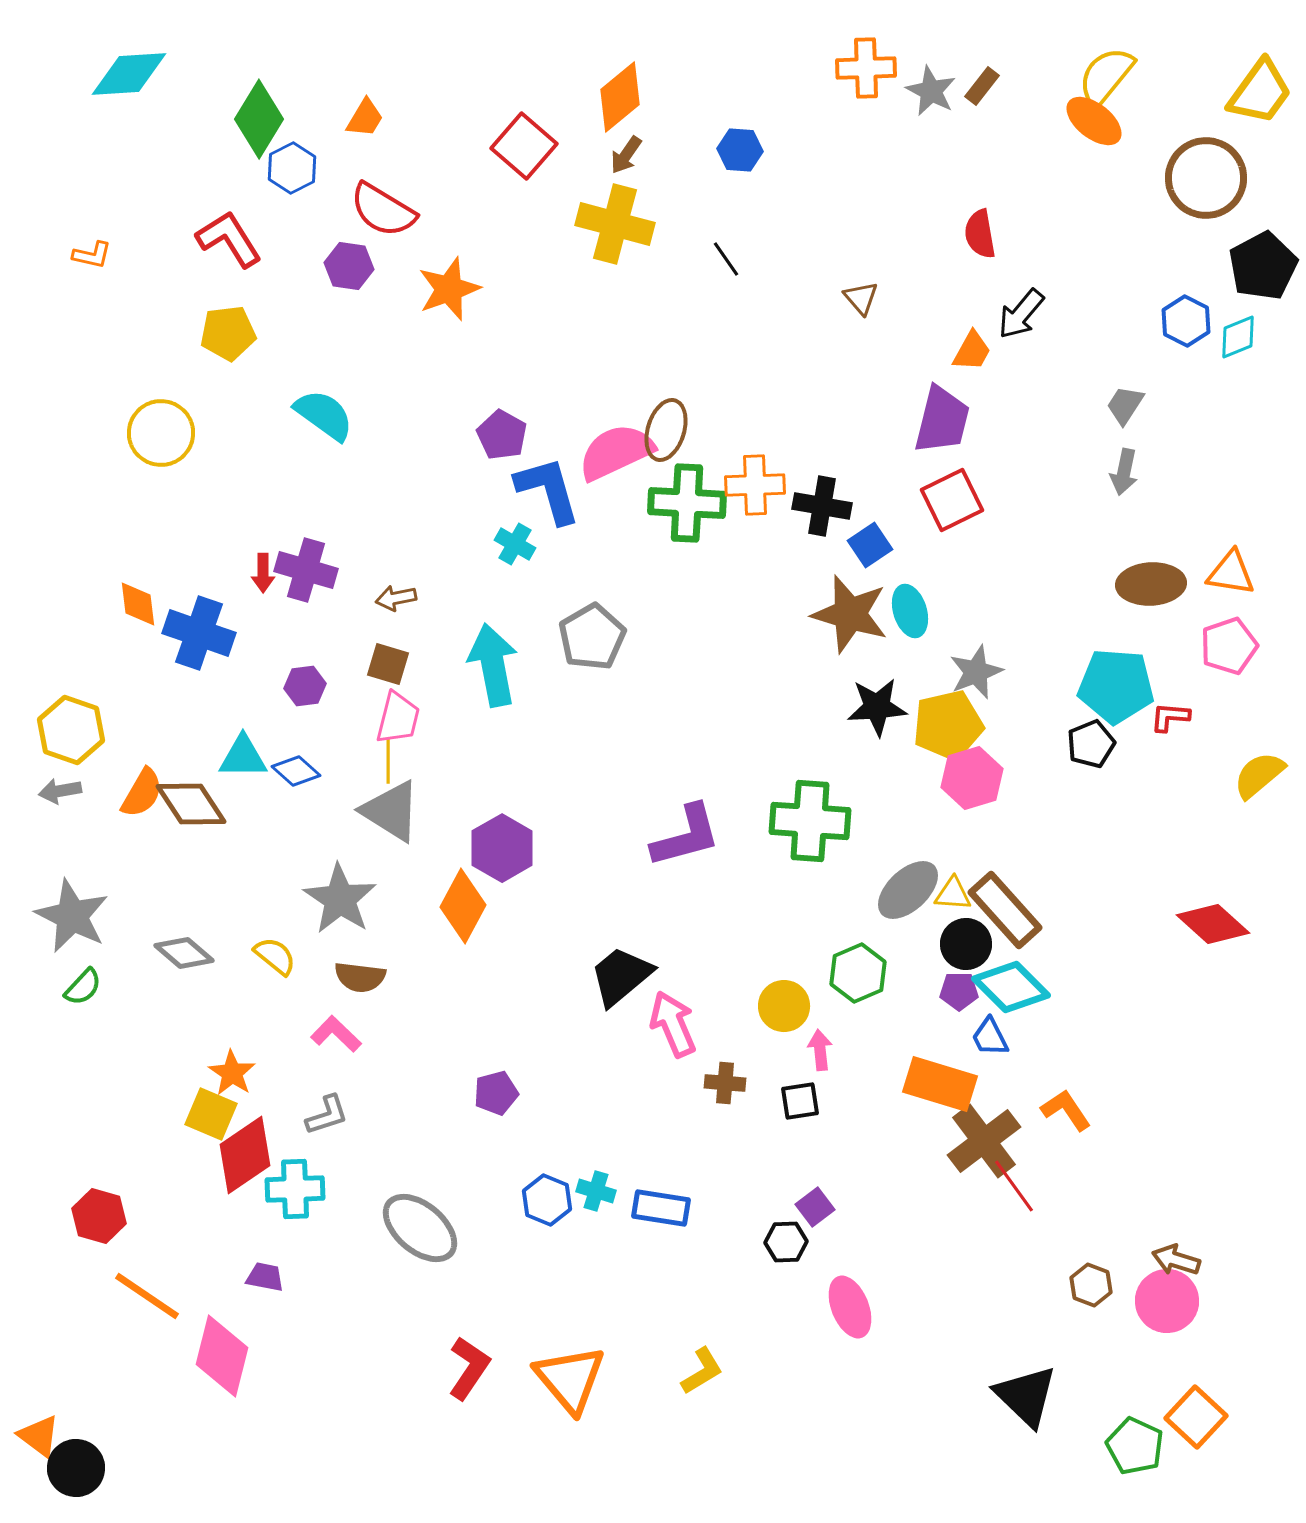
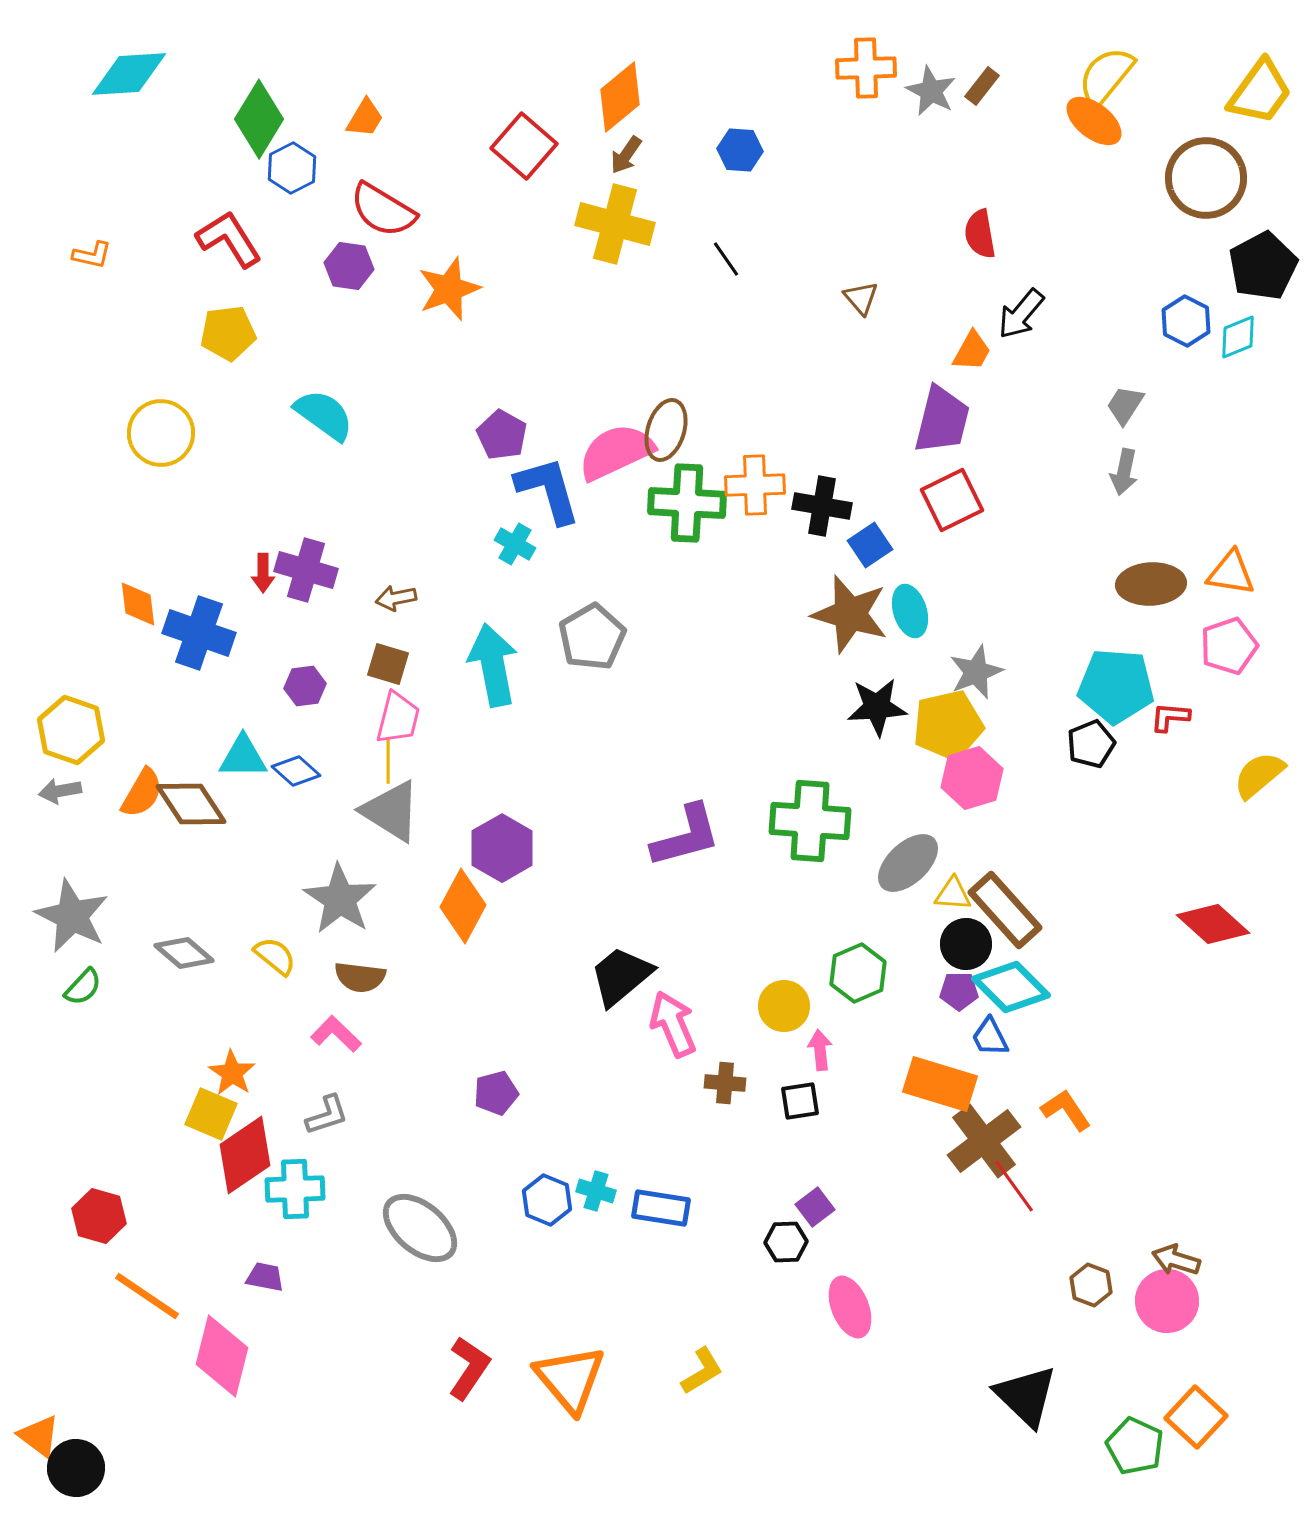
gray ellipse at (908, 890): moved 27 px up
